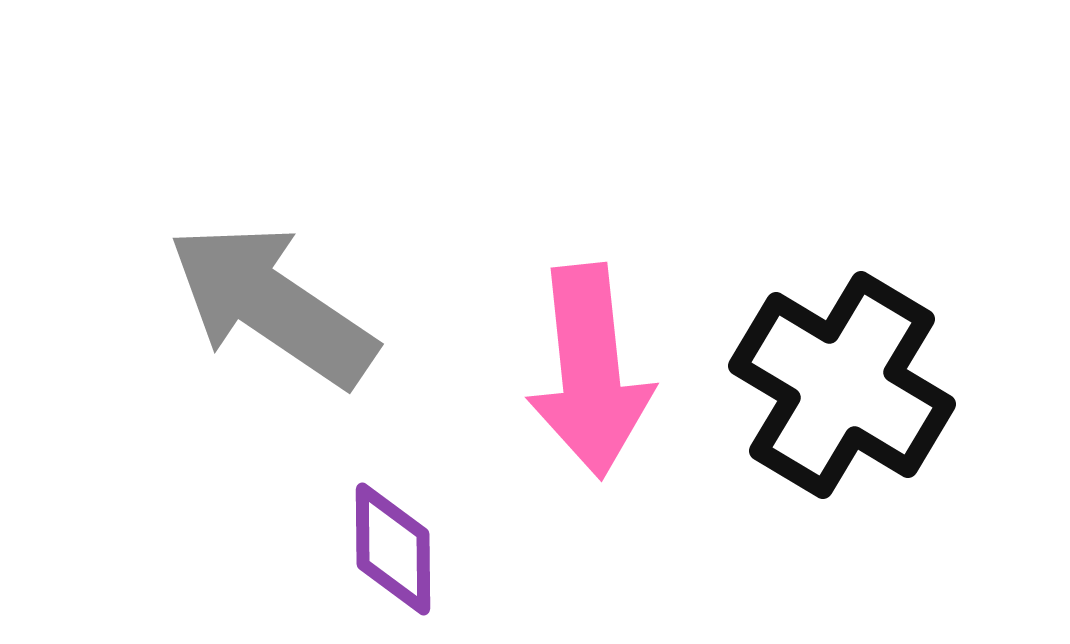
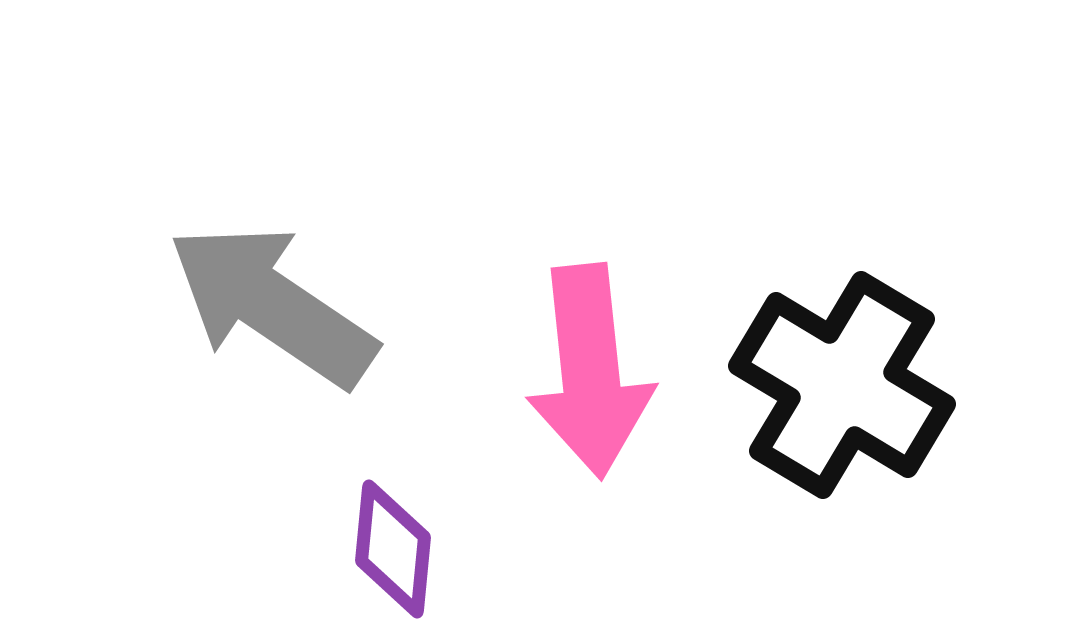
purple diamond: rotated 6 degrees clockwise
